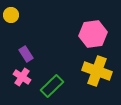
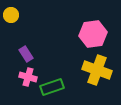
yellow cross: moved 1 px up
pink cross: moved 6 px right; rotated 18 degrees counterclockwise
green rectangle: moved 1 px down; rotated 25 degrees clockwise
